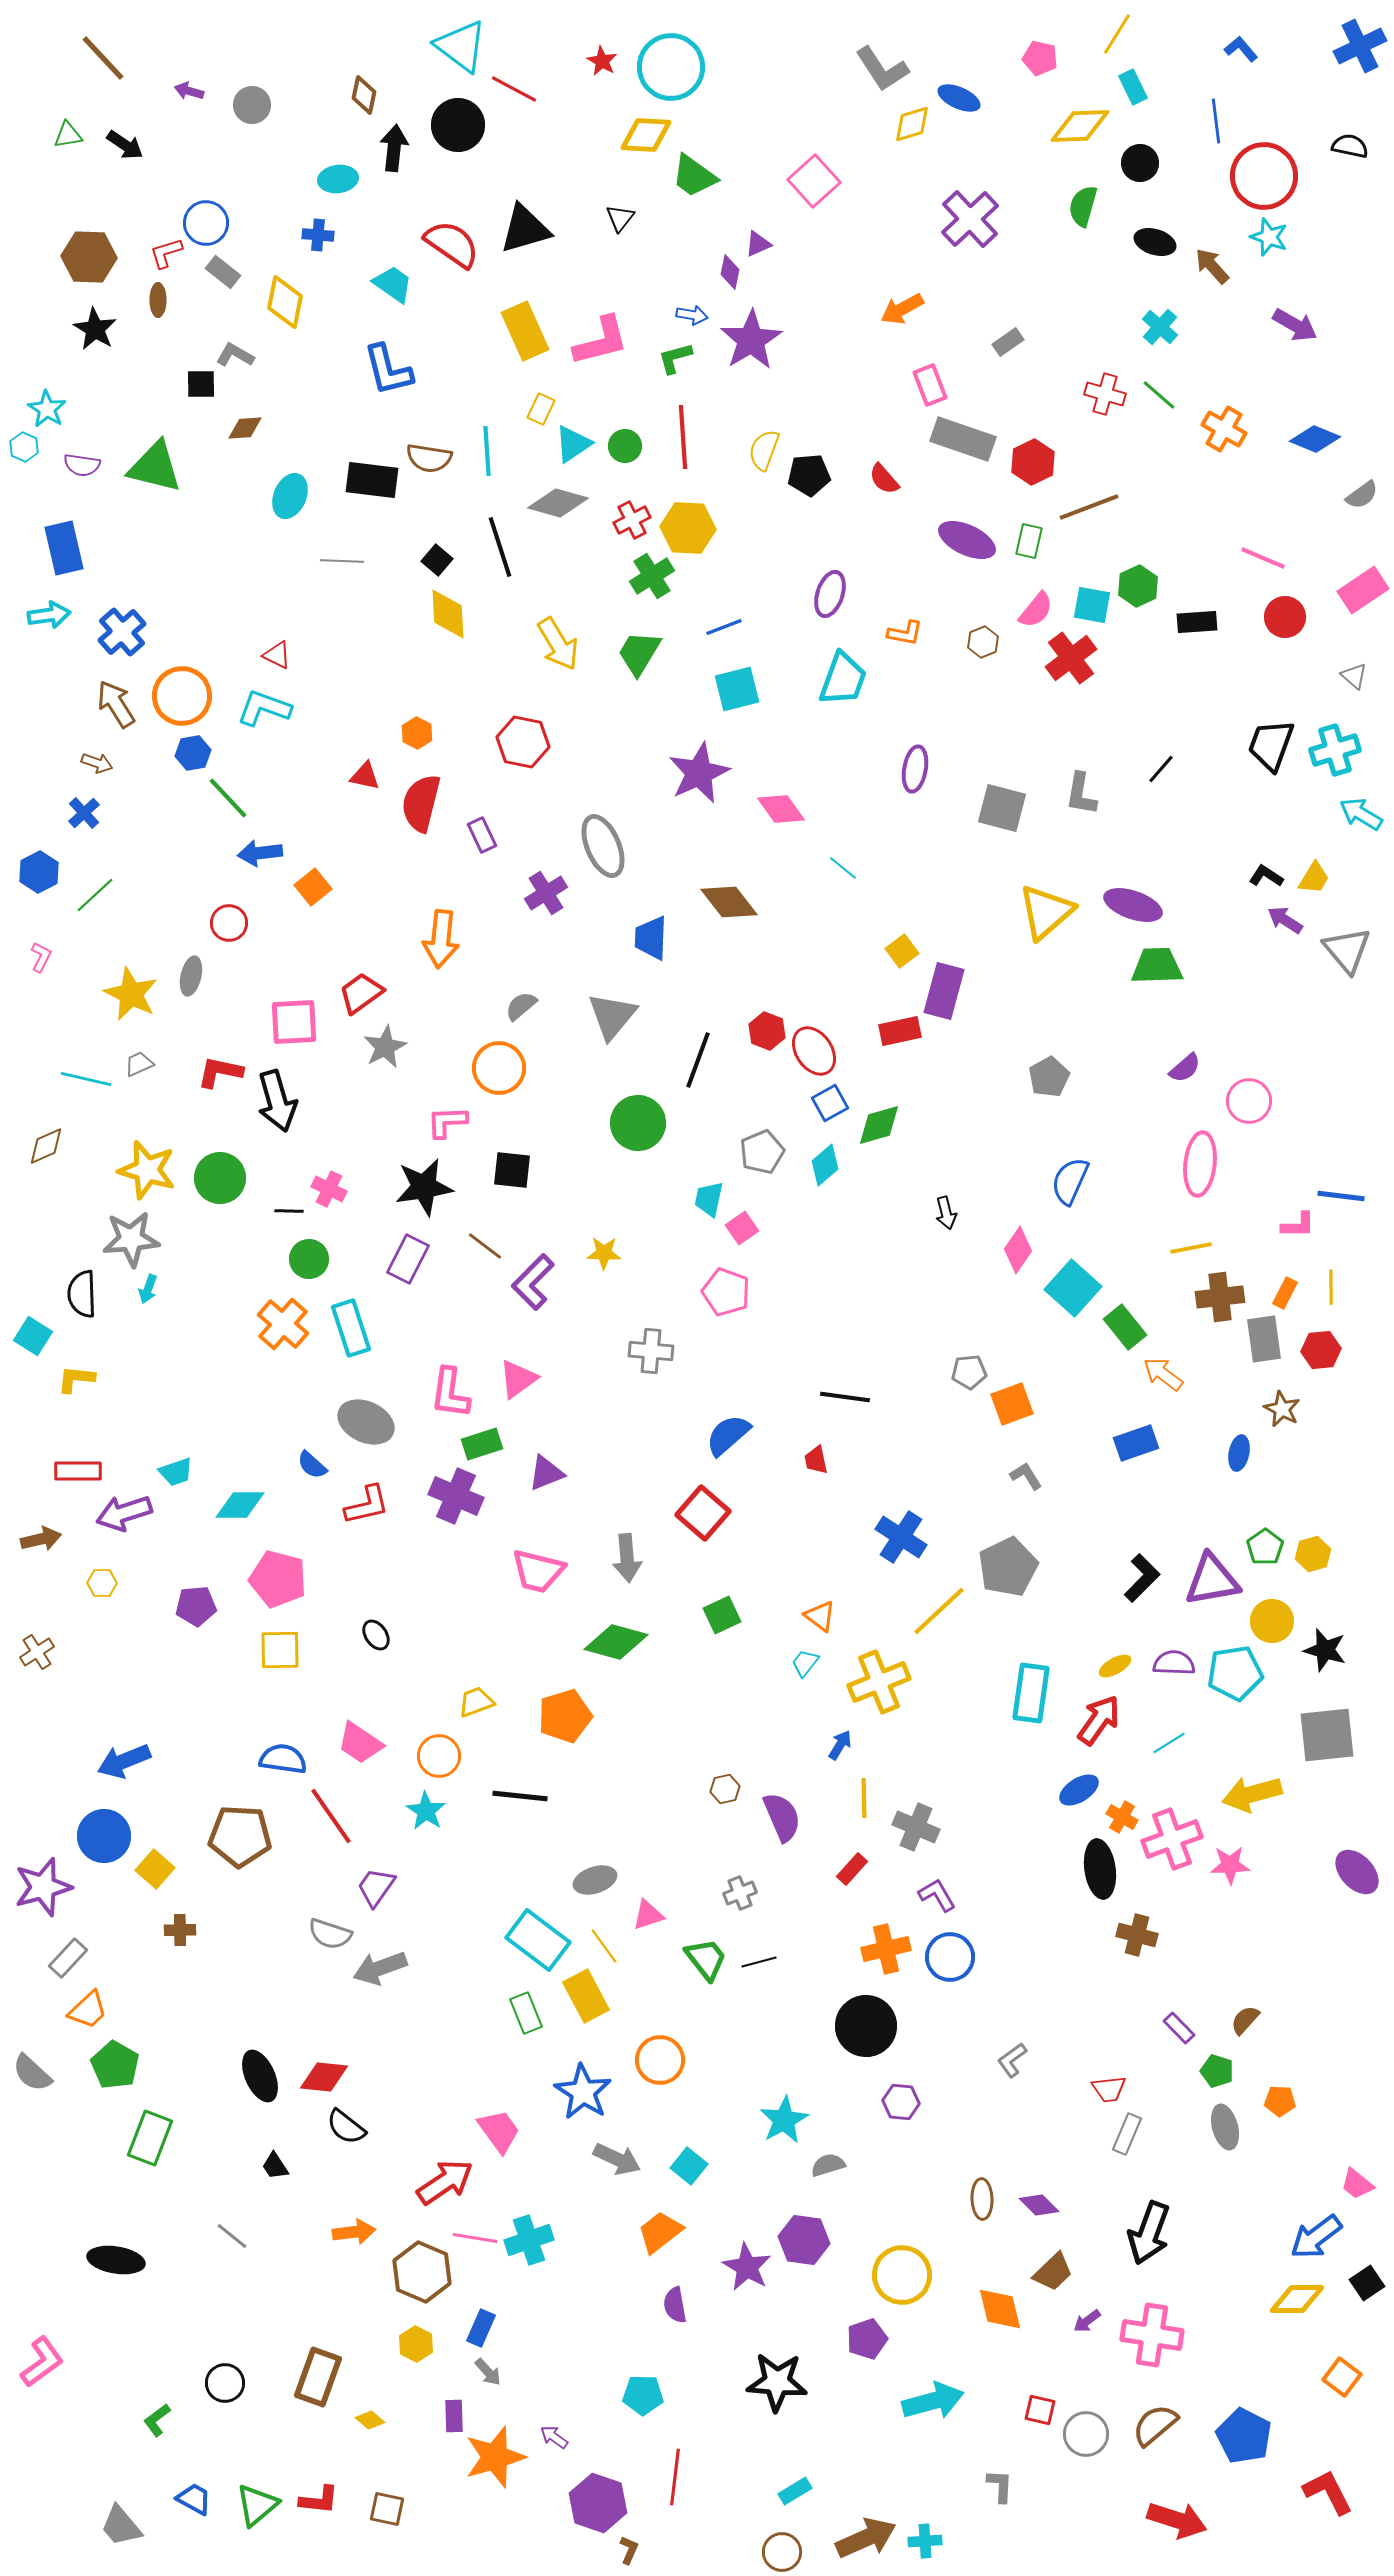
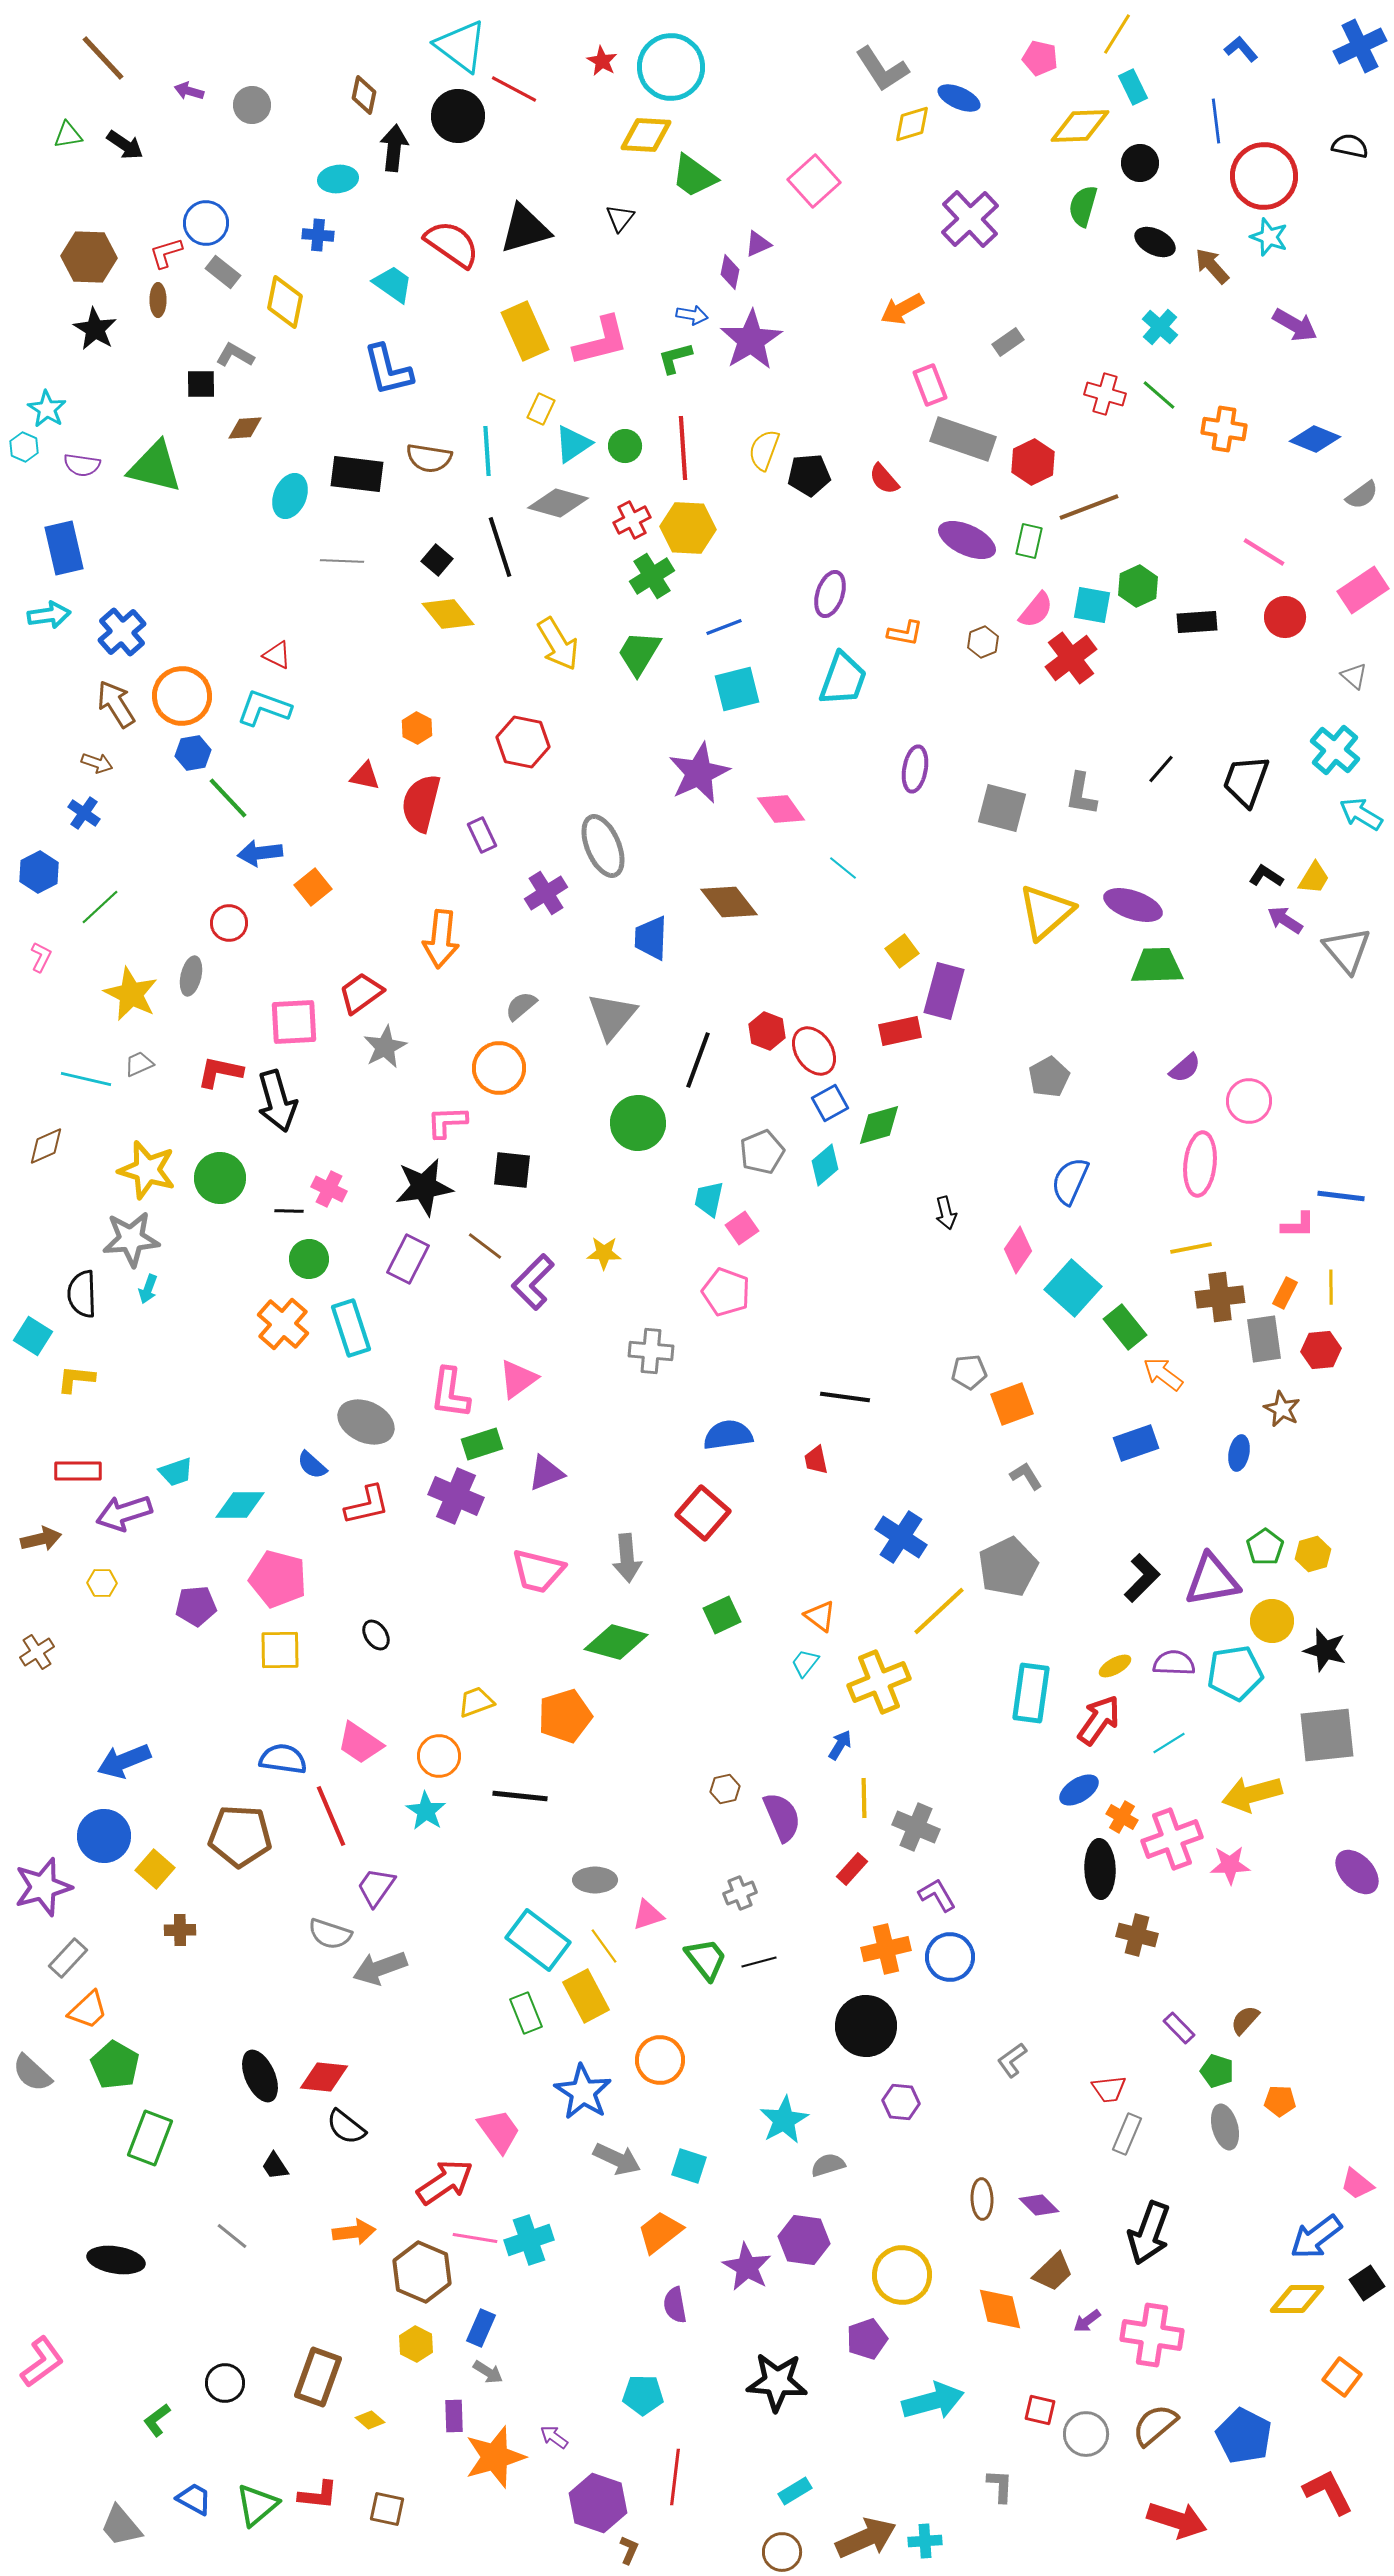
black circle at (458, 125): moved 9 px up
black ellipse at (1155, 242): rotated 9 degrees clockwise
orange cross at (1224, 429): rotated 21 degrees counterclockwise
red line at (683, 437): moved 11 px down
black rectangle at (372, 480): moved 15 px left, 6 px up
pink line at (1263, 558): moved 1 px right, 6 px up; rotated 9 degrees clockwise
yellow diamond at (448, 614): rotated 36 degrees counterclockwise
orange hexagon at (417, 733): moved 5 px up
black trapezoid at (1271, 745): moved 25 px left, 36 px down
cyan cross at (1335, 750): rotated 33 degrees counterclockwise
blue cross at (84, 813): rotated 12 degrees counterclockwise
green line at (95, 895): moved 5 px right, 12 px down
blue semicircle at (728, 1435): rotated 33 degrees clockwise
red line at (331, 1816): rotated 12 degrees clockwise
black ellipse at (1100, 1869): rotated 6 degrees clockwise
gray ellipse at (595, 1880): rotated 18 degrees clockwise
cyan square at (689, 2166): rotated 21 degrees counterclockwise
gray arrow at (488, 2372): rotated 16 degrees counterclockwise
red L-shape at (319, 2500): moved 1 px left, 5 px up
